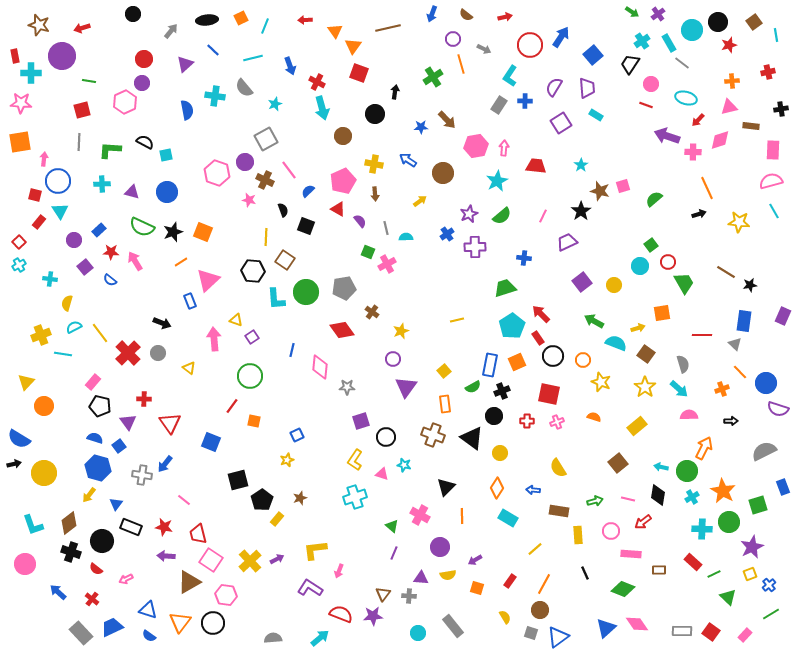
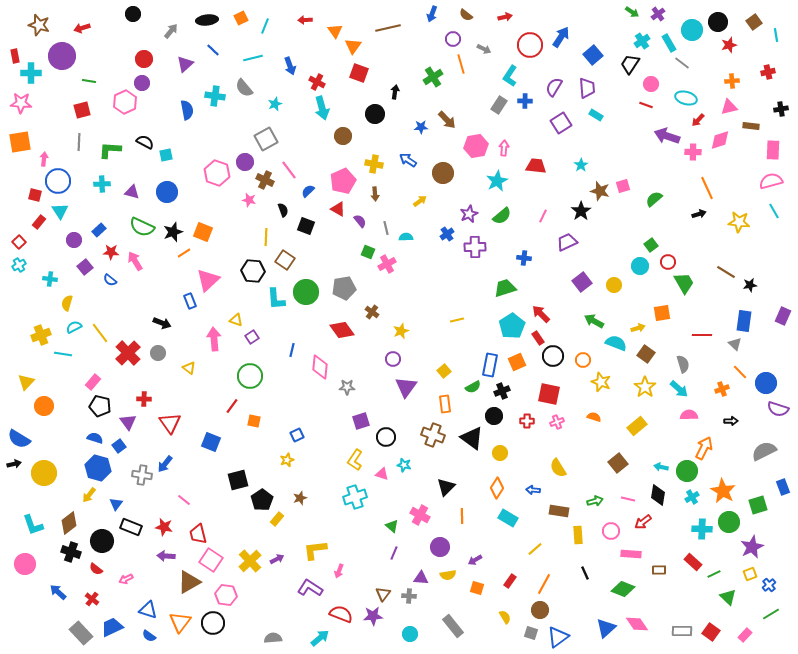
orange line at (181, 262): moved 3 px right, 9 px up
cyan circle at (418, 633): moved 8 px left, 1 px down
